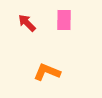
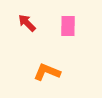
pink rectangle: moved 4 px right, 6 px down
